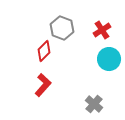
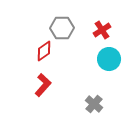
gray hexagon: rotated 20 degrees counterclockwise
red diamond: rotated 10 degrees clockwise
